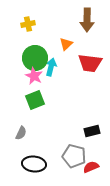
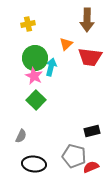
red trapezoid: moved 6 px up
green square: moved 1 px right; rotated 24 degrees counterclockwise
gray semicircle: moved 3 px down
